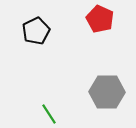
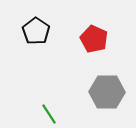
red pentagon: moved 6 px left, 20 px down
black pentagon: rotated 12 degrees counterclockwise
